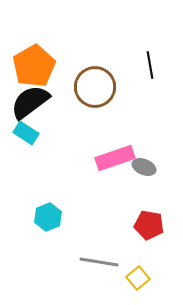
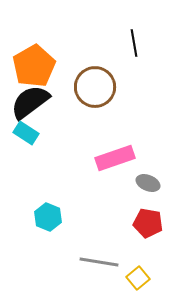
black line: moved 16 px left, 22 px up
gray ellipse: moved 4 px right, 16 px down
cyan hexagon: rotated 16 degrees counterclockwise
red pentagon: moved 1 px left, 2 px up
